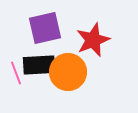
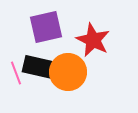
purple square: moved 1 px right, 1 px up
red star: rotated 24 degrees counterclockwise
black rectangle: moved 2 px down; rotated 16 degrees clockwise
